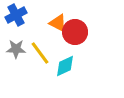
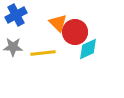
orange triangle: rotated 18 degrees clockwise
gray star: moved 3 px left, 2 px up
yellow line: moved 3 px right; rotated 60 degrees counterclockwise
cyan diamond: moved 23 px right, 17 px up
